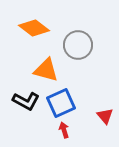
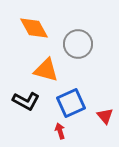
orange diamond: rotated 24 degrees clockwise
gray circle: moved 1 px up
blue square: moved 10 px right
red arrow: moved 4 px left, 1 px down
